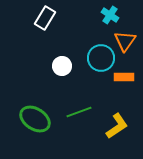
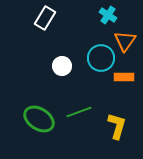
cyan cross: moved 2 px left
green ellipse: moved 4 px right
yellow L-shape: rotated 40 degrees counterclockwise
